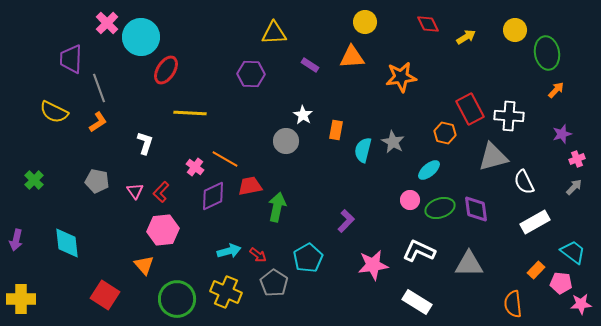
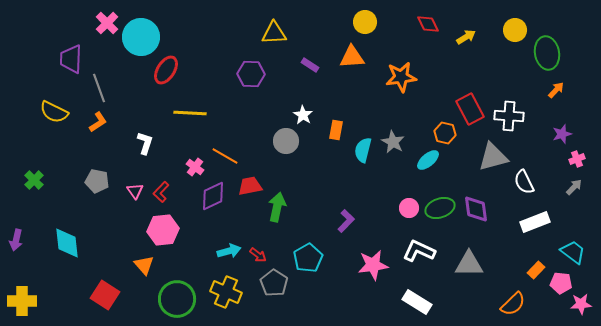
orange line at (225, 159): moved 3 px up
cyan ellipse at (429, 170): moved 1 px left, 10 px up
pink circle at (410, 200): moved 1 px left, 8 px down
white rectangle at (535, 222): rotated 8 degrees clockwise
yellow cross at (21, 299): moved 1 px right, 2 px down
orange semicircle at (513, 304): rotated 128 degrees counterclockwise
